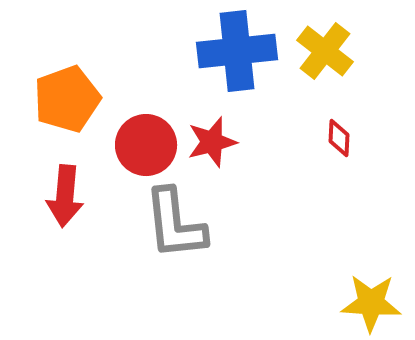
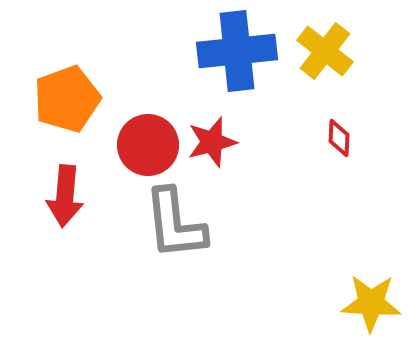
red circle: moved 2 px right
